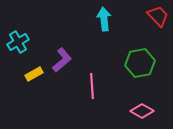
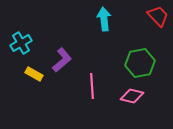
cyan cross: moved 3 px right, 1 px down
yellow rectangle: rotated 60 degrees clockwise
pink diamond: moved 10 px left, 15 px up; rotated 15 degrees counterclockwise
